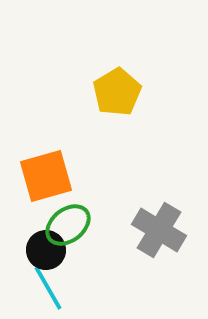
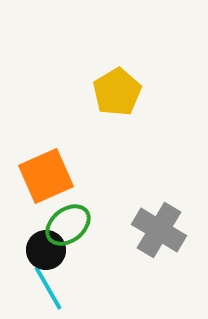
orange square: rotated 8 degrees counterclockwise
